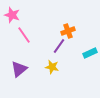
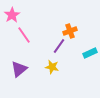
pink star: rotated 21 degrees clockwise
orange cross: moved 2 px right
